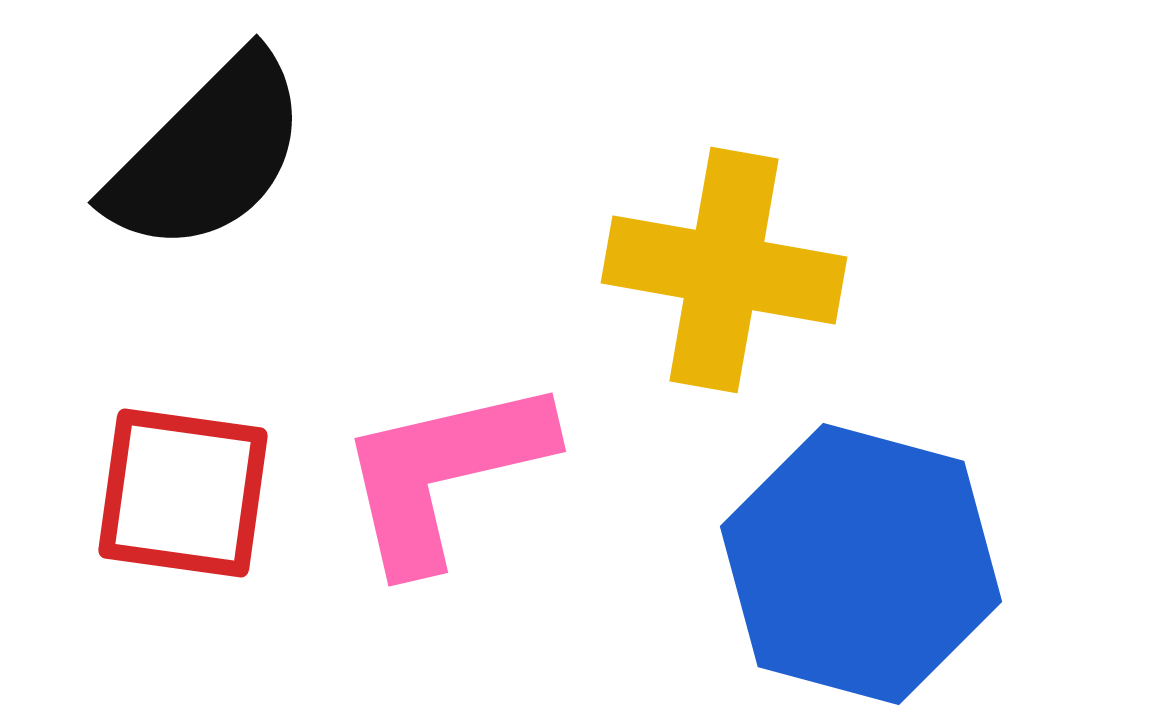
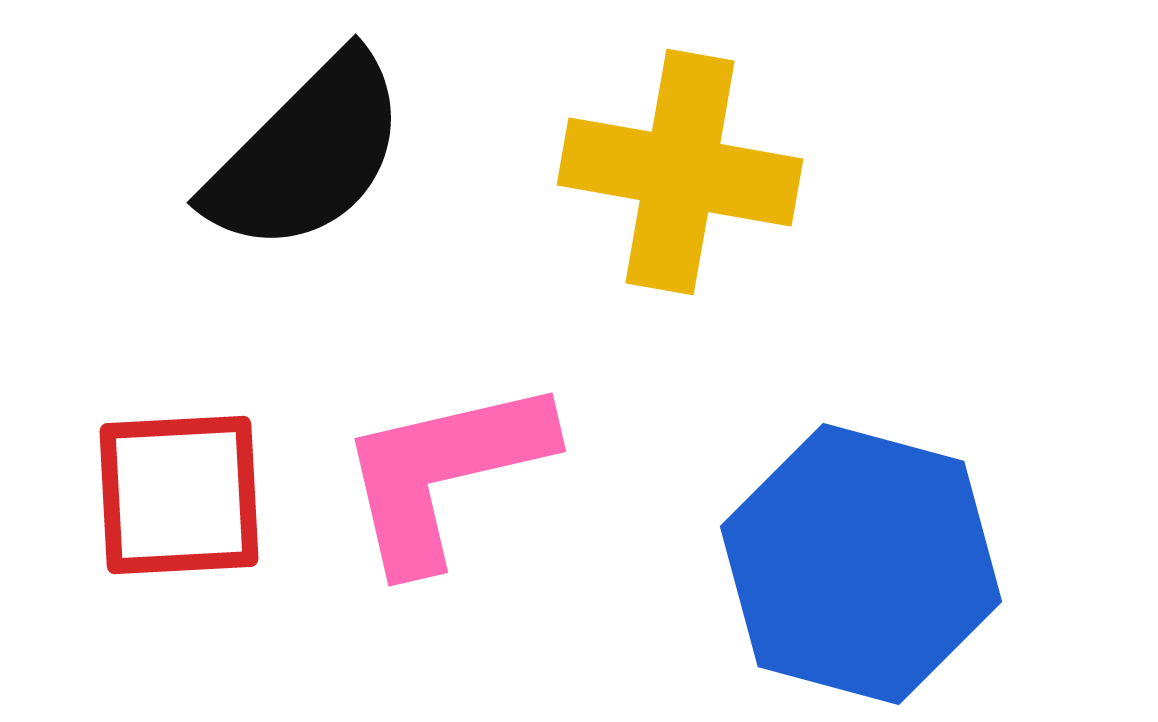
black semicircle: moved 99 px right
yellow cross: moved 44 px left, 98 px up
red square: moved 4 px left, 2 px down; rotated 11 degrees counterclockwise
